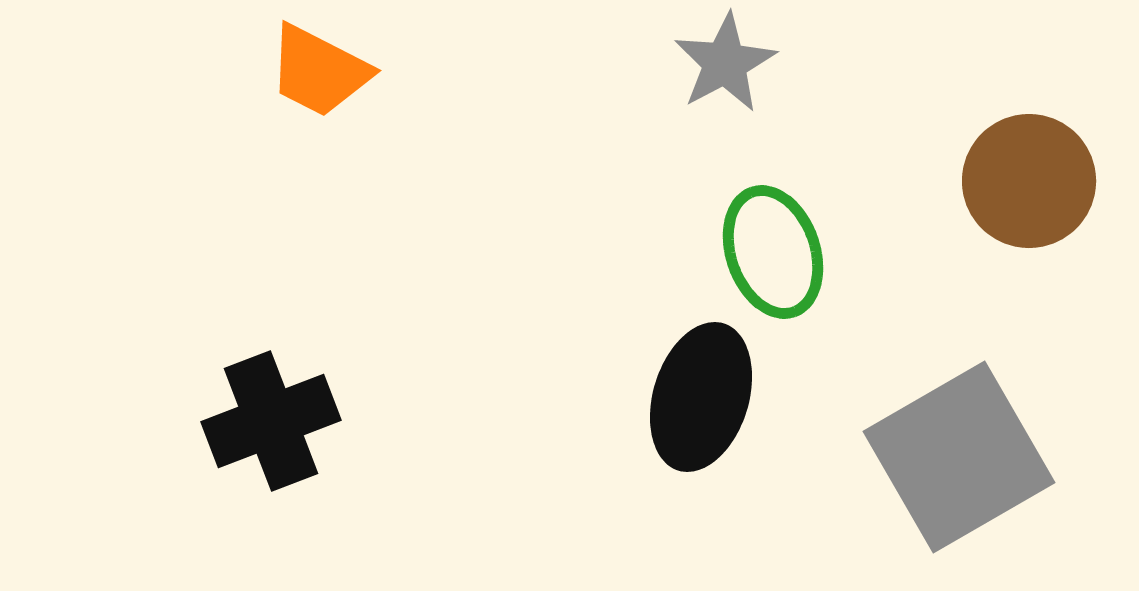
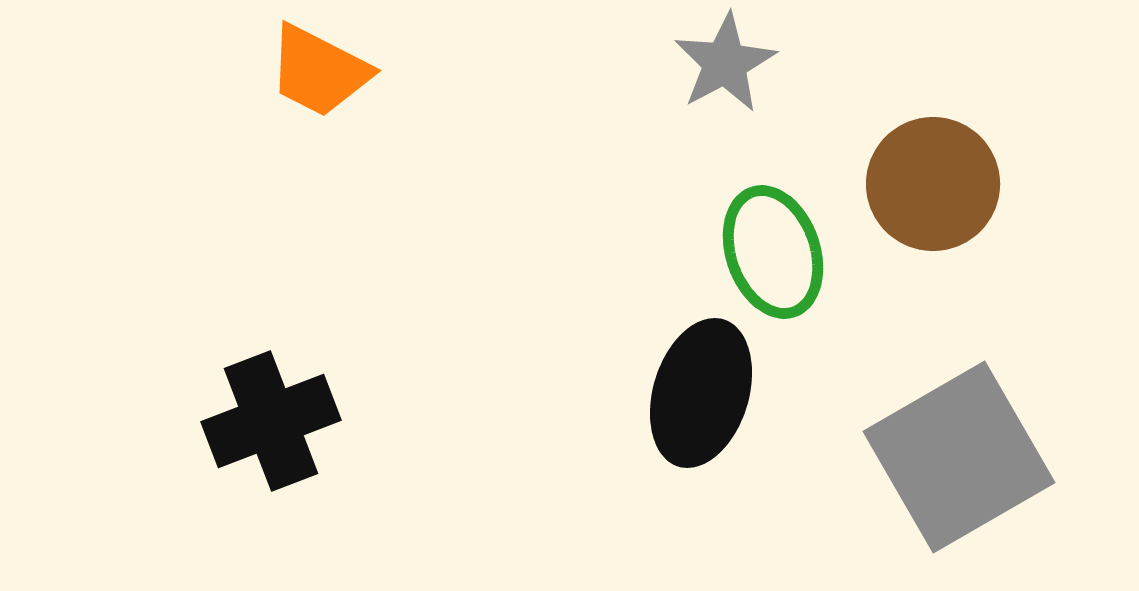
brown circle: moved 96 px left, 3 px down
black ellipse: moved 4 px up
